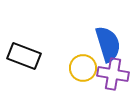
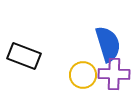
yellow circle: moved 7 px down
purple cross: moved 1 px right; rotated 8 degrees counterclockwise
